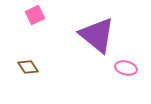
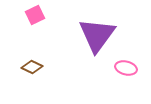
purple triangle: rotated 27 degrees clockwise
brown diamond: moved 4 px right; rotated 30 degrees counterclockwise
